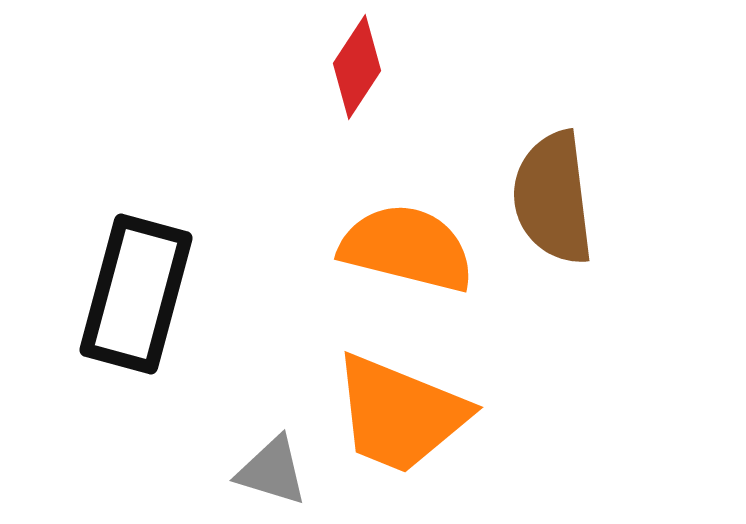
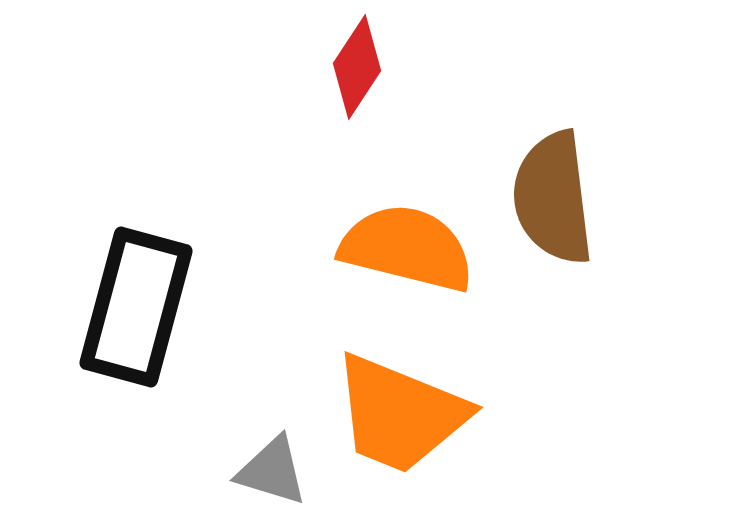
black rectangle: moved 13 px down
